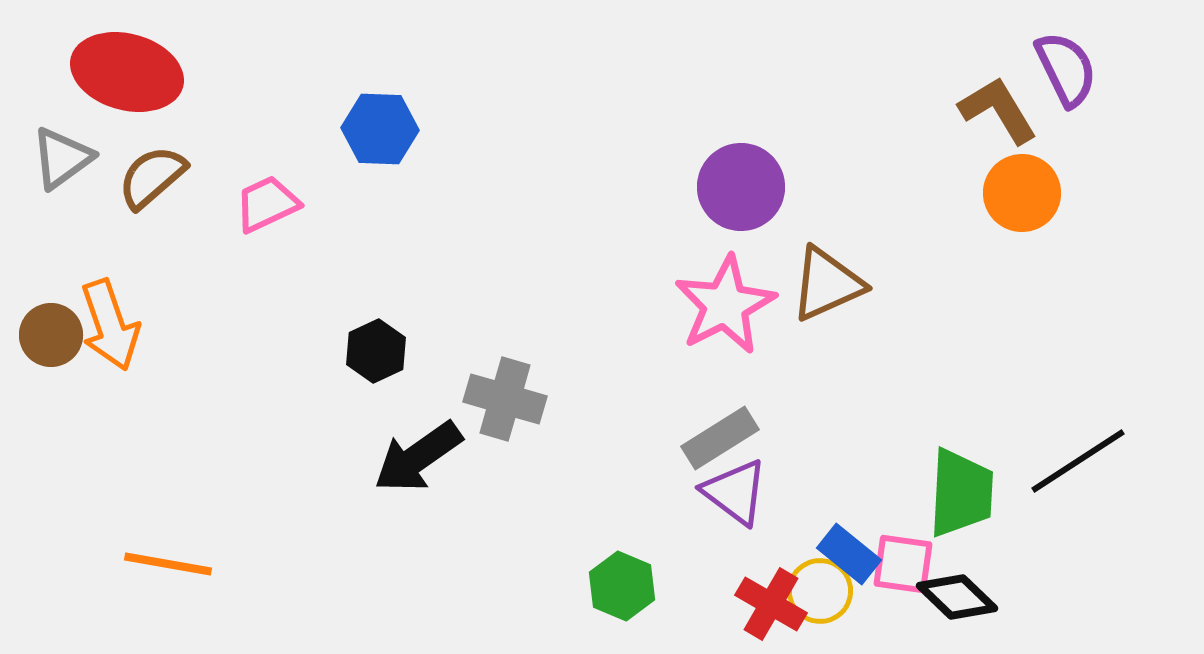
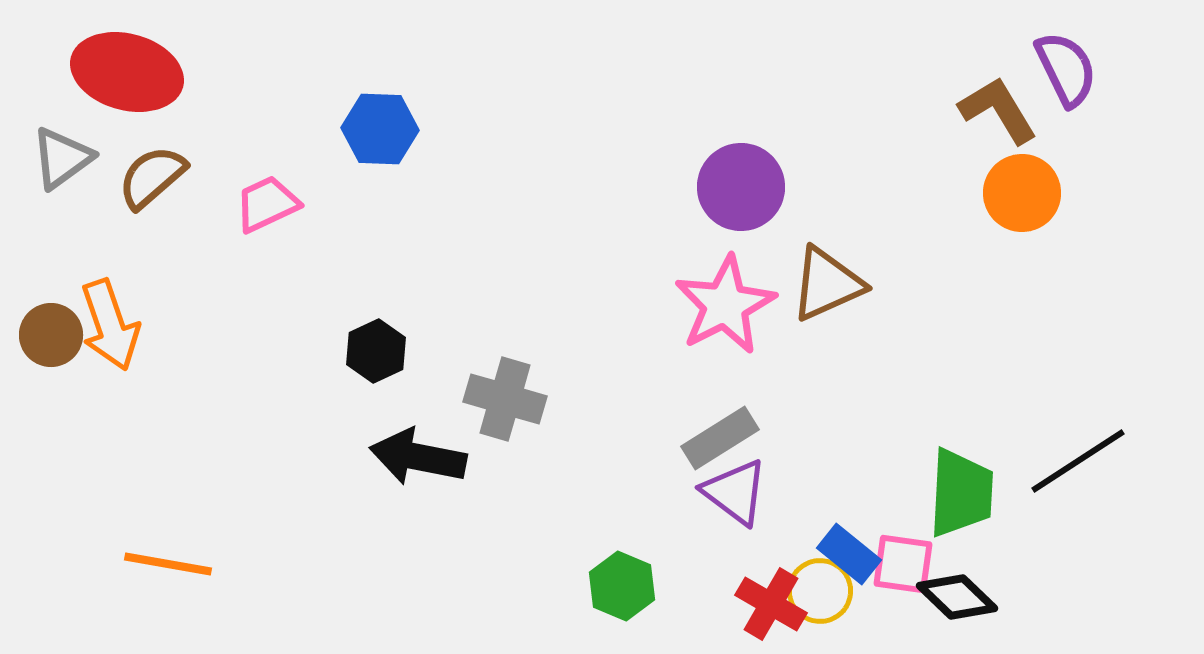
black arrow: rotated 46 degrees clockwise
